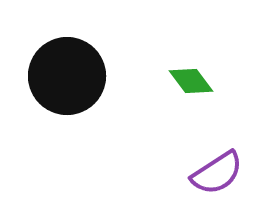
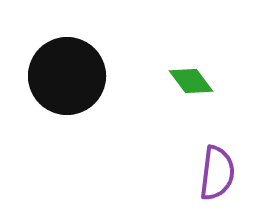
purple semicircle: rotated 50 degrees counterclockwise
